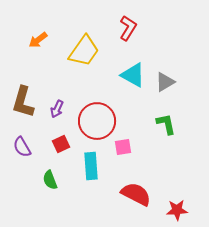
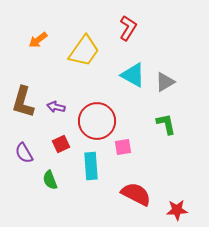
purple arrow: moved 1 px left, 2 px up; rotated 78 degrees clockwise
purple semicircle: moved 2 px right, 6 px down
